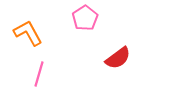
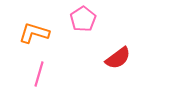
pink pentagon: moved 2 px left, 1 px down
orange L-shape: moved 6 px right; rotated 44 degrees counterclockwise
